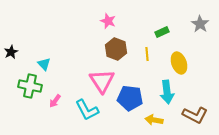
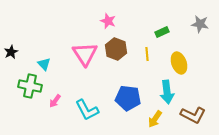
gray star: rotated 24 degrees counterclockwise
pink triangle: moved 17 px left, 27 px up
blue pentagon: moved 2 px left
brown L-shape: moved 2 px left
yellow arrow: moved 1 px right, 1 px up; rotated 66 degrees counterclockwise
